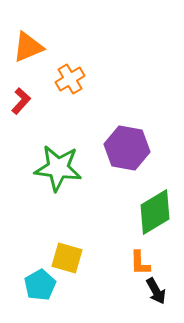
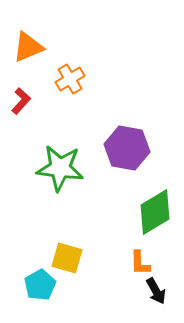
green star: moved 2 px right
